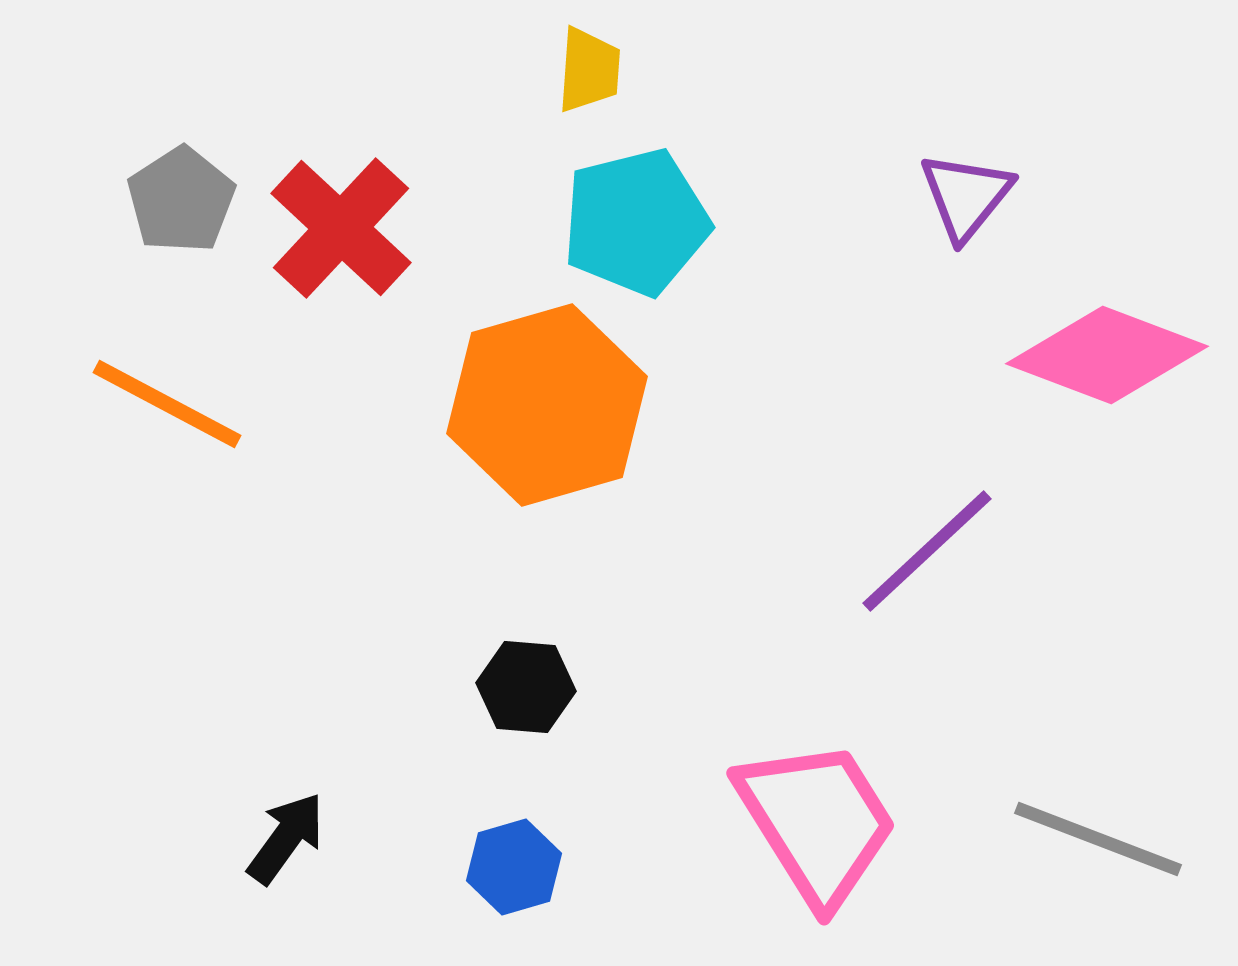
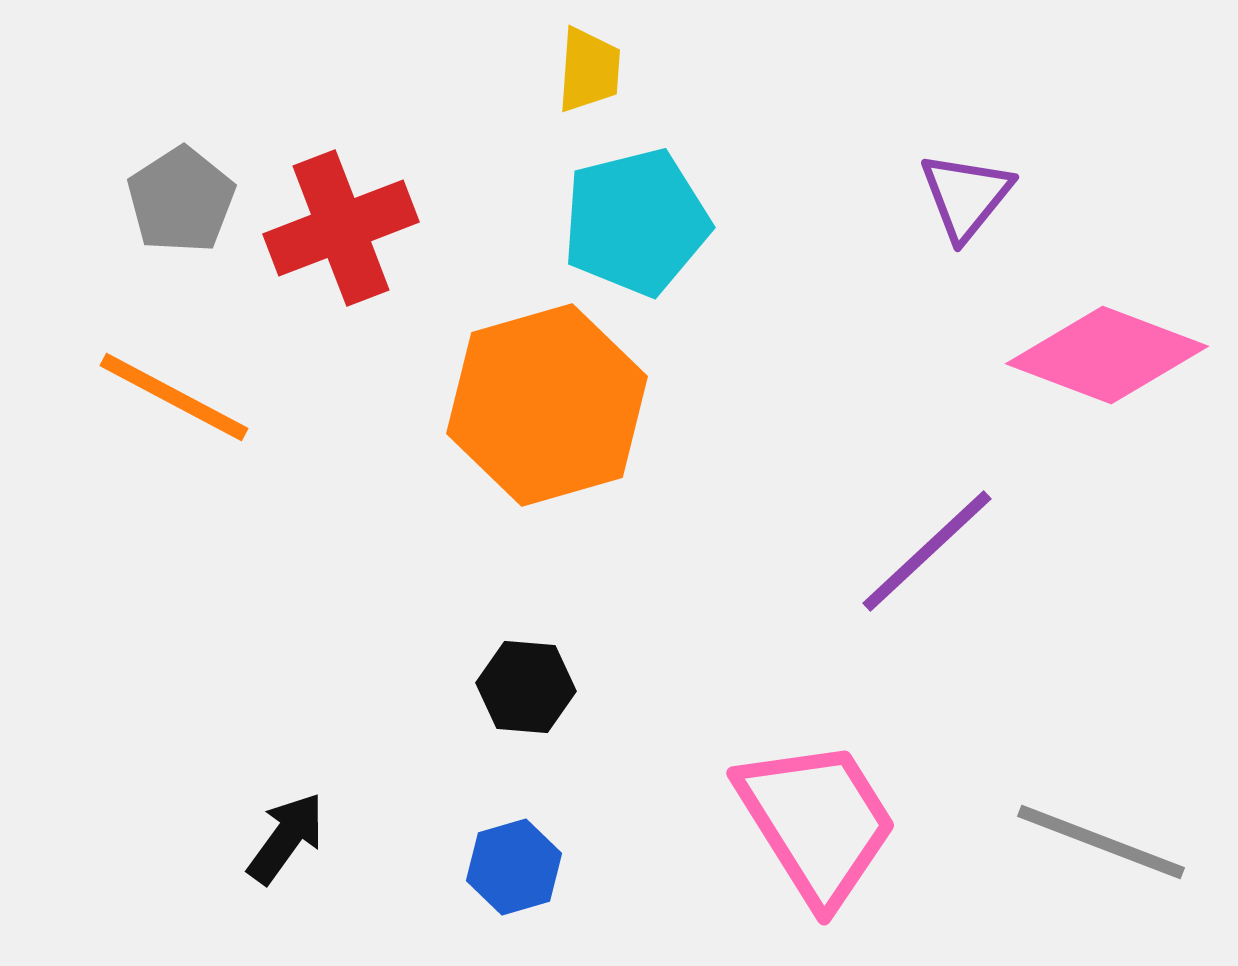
red cross: rotated 26 degrees clockwise
orange line: moved 7 px right, 7 px up
gray line: moved 3 px right, 3 px down
